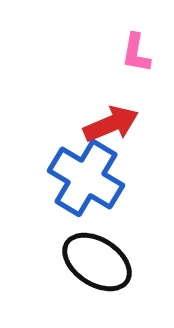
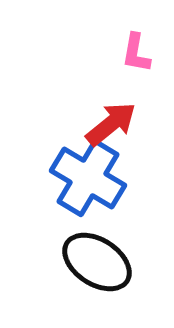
red arrow: rotated 16 degrees counterclockwise
blue cross: moved 2 px right
